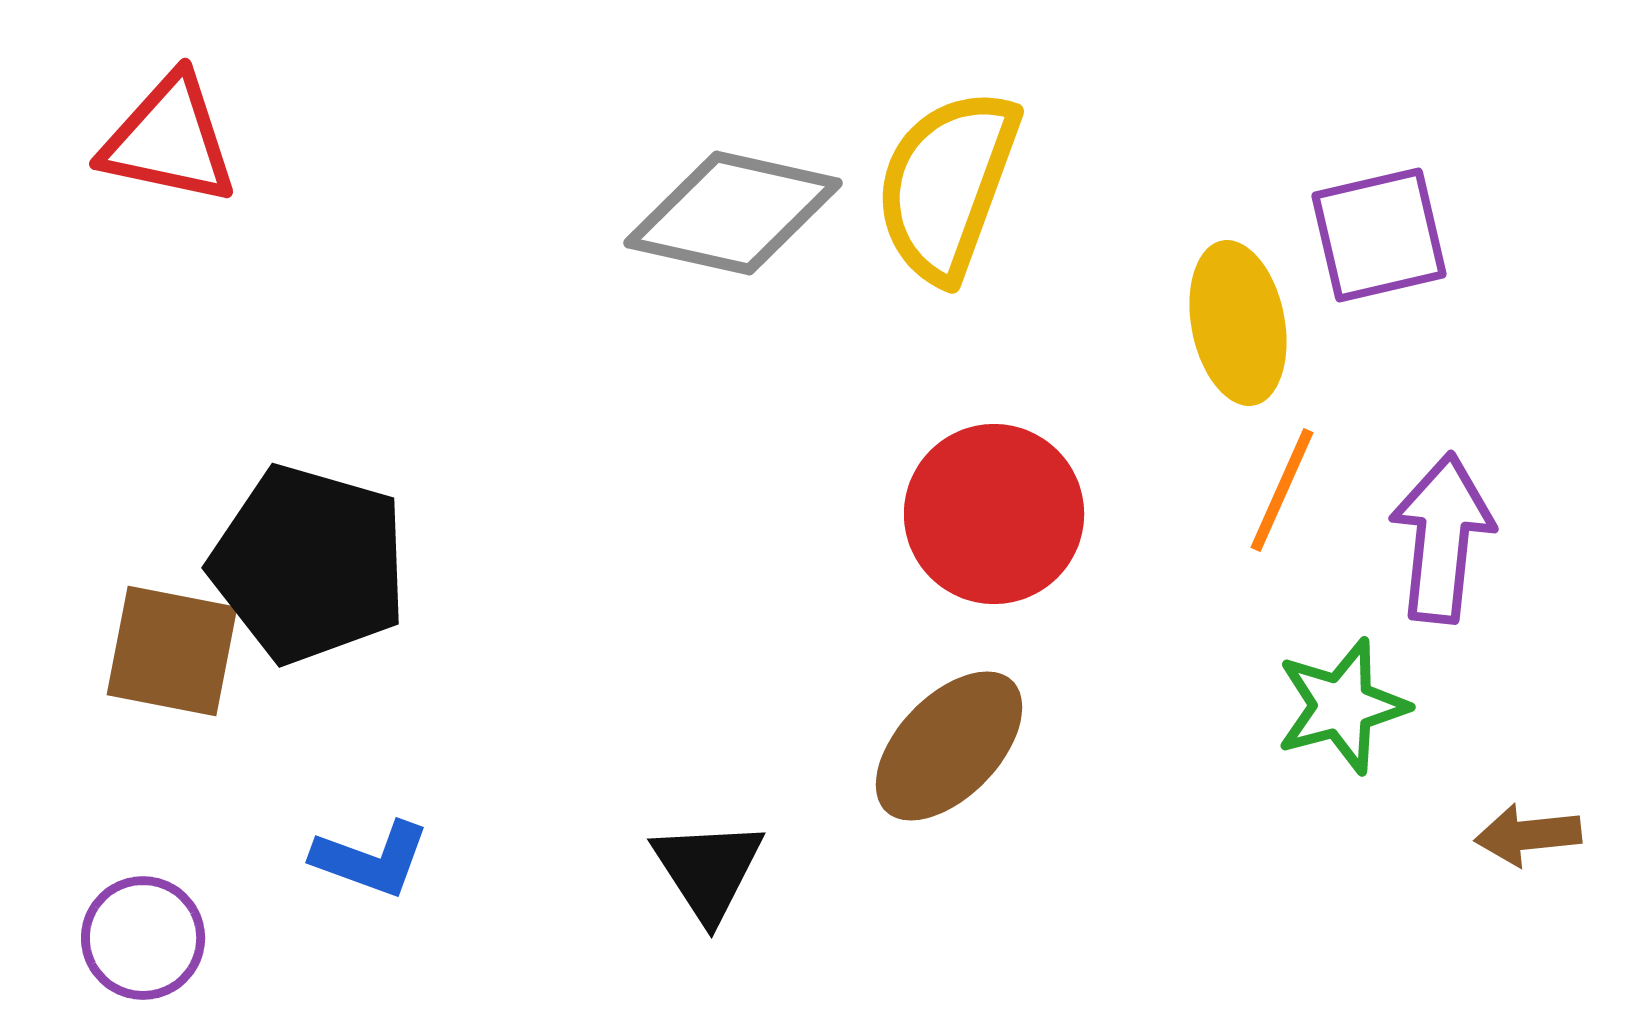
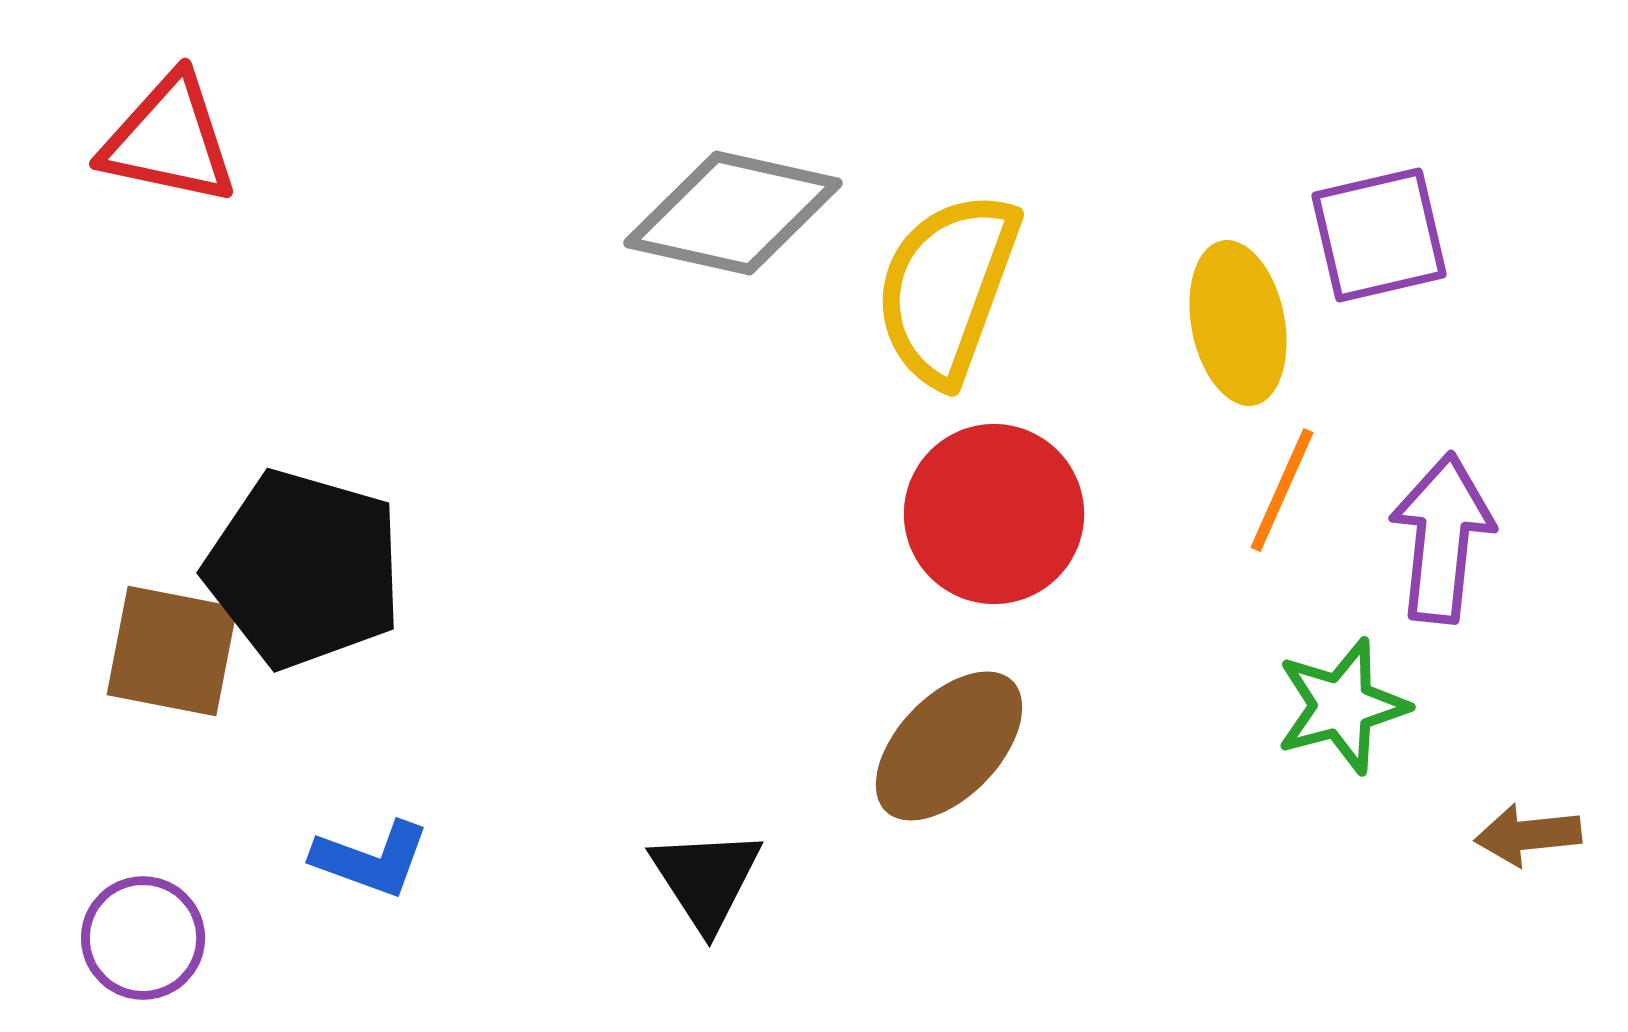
yellow semicircle: moved 103 px down
black pentagon: moved 5 px left, 5 px down
black triangle: moved 2 px left, 9 px down
